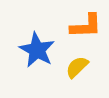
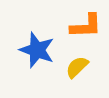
blue star: rotated 9 degrees counterclockwise
